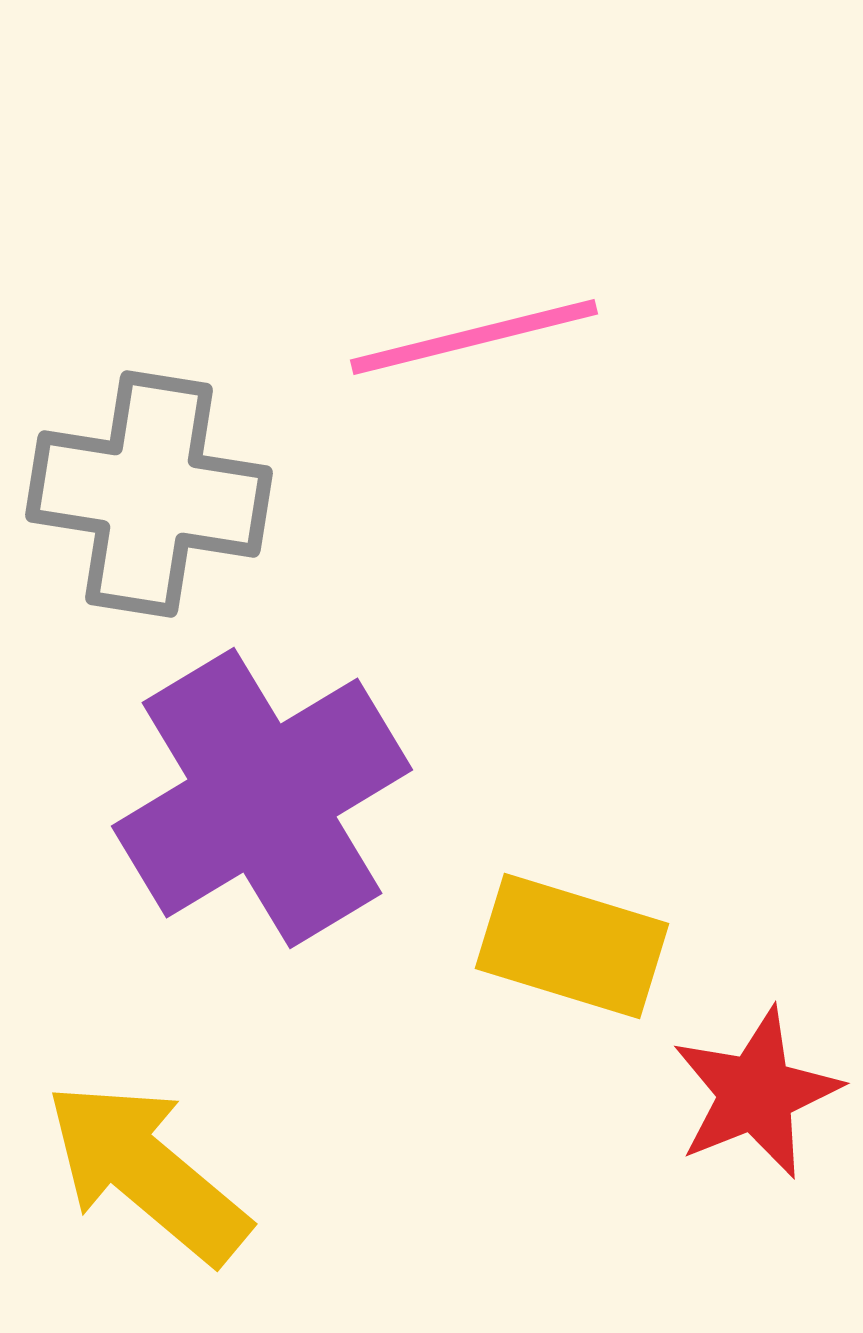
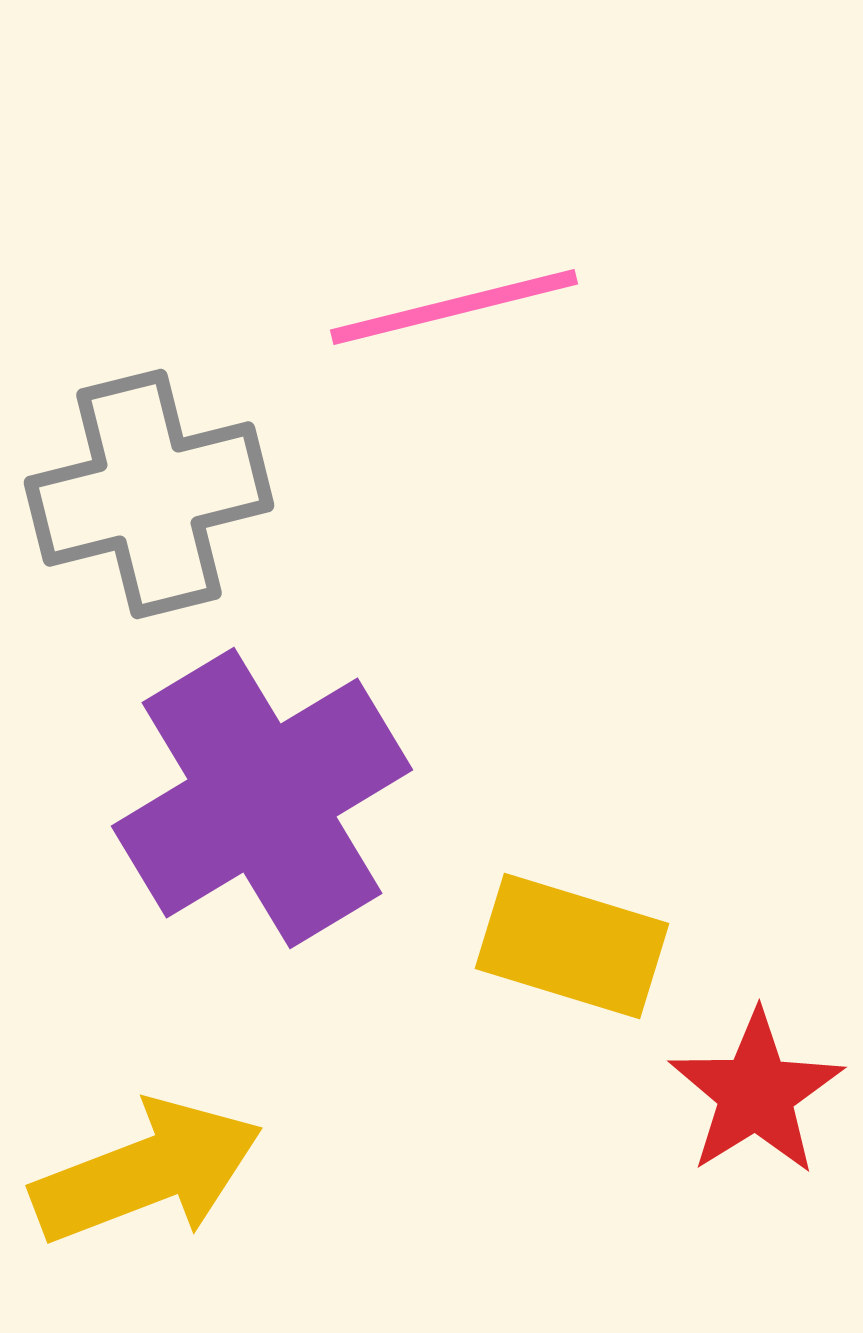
pink line: moved 20 px left, 30 px up
gray cross: rotated 23 degrees counterclockwise
red star: rotated 10 degrees counterclockwise
yellow arrow: rotated 119 degrees clockwise
